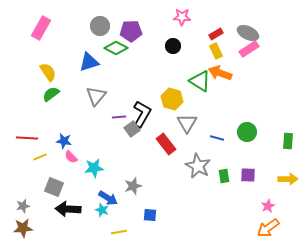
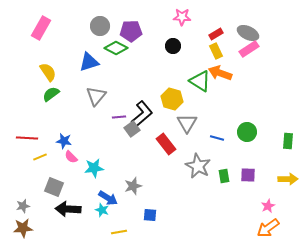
black L-shape at (142, 114): rotated 20 degrees clockwise
